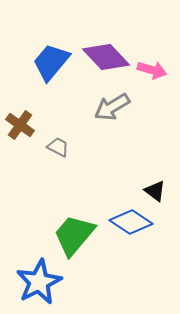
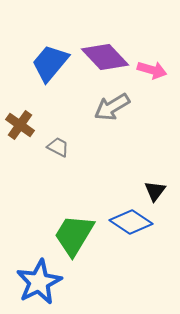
purple diamond: moved 1 px left
blue trapezoid: moved 1 px left, 1 px down
black triangle: rotated 30 degrees clockwise
green trapezoid: rotated 9 degrees counterclockwise
